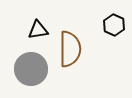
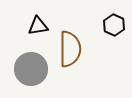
black triangle: moved 4 px up
